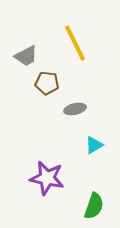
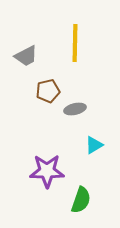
yellow line: rotated 27 degrees clockwise
brown pentagon: moved 1 px right, 8 px down; rotated 20 degrees counterclockwise
purple star: moved 7 px up; rotated 12 degrees counterclockwise
green semicircle: moved 13 px left, 6 px up
